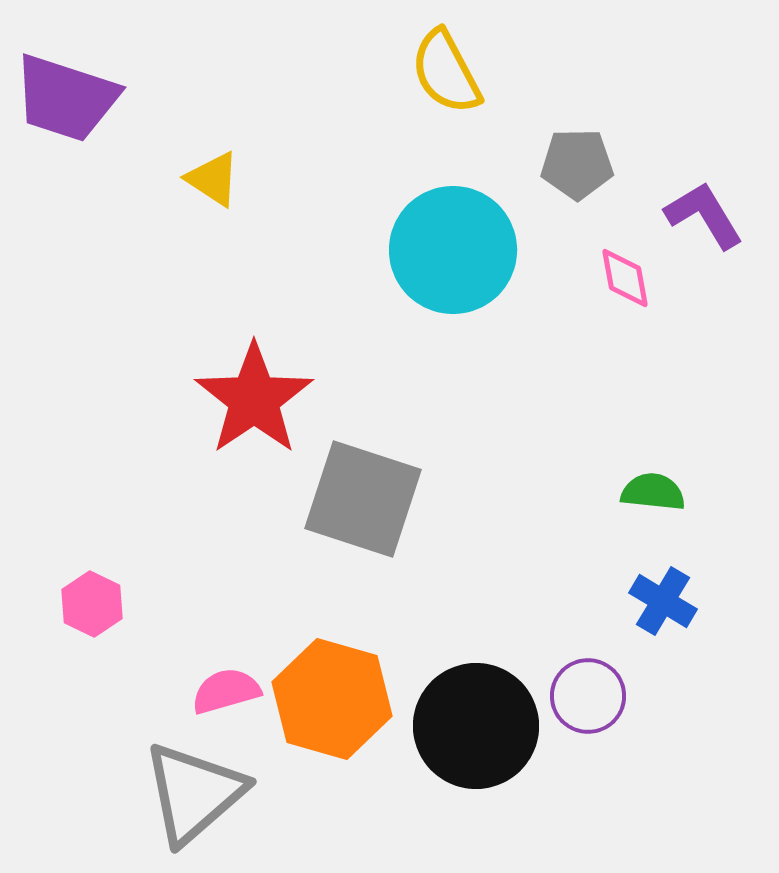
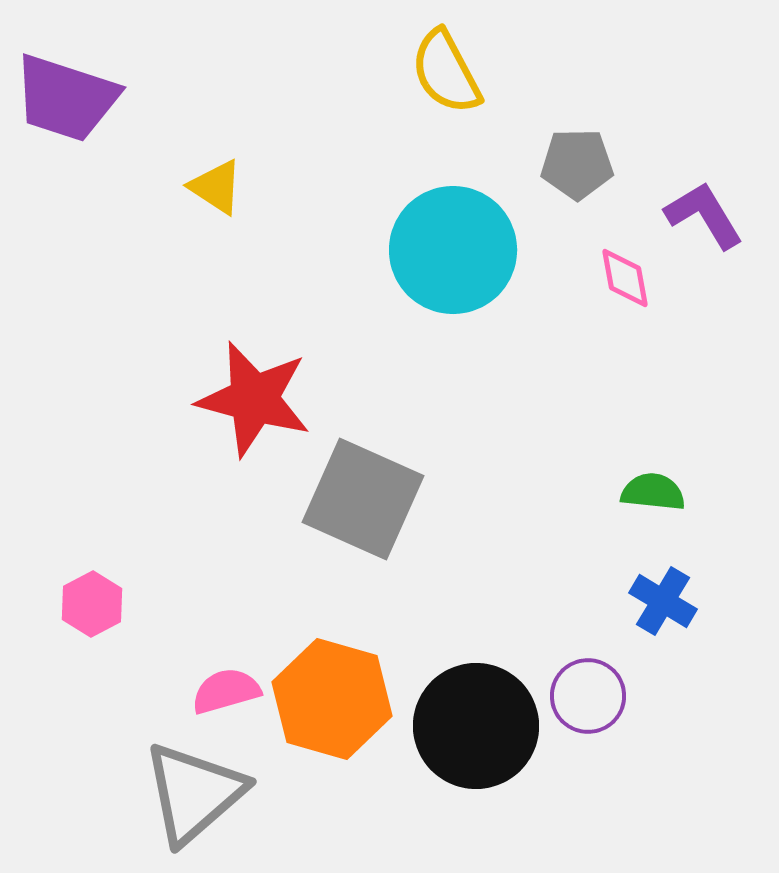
yellow triangle: moved 3 px right, 8 px down
red star: rotated 23 degrees counterclockwise
gray square: rotated 6 degrees clockwise
pink hexagon: rotated 6 degrees clockwise
